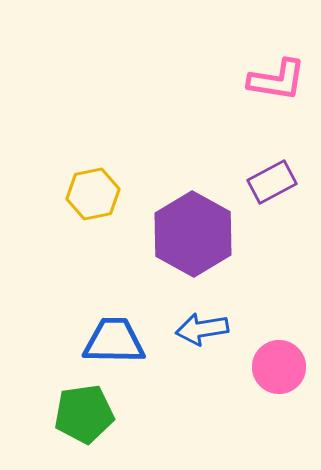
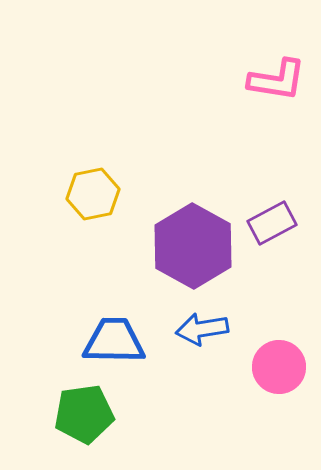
purple rectangle: moved 41 px down
purple hexagon: moved 12 px down
